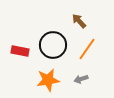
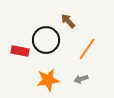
brown arrow: moved 11 px left
black circle: moved 7 px left, 5 px up
